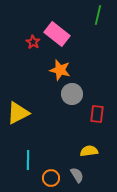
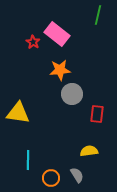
orange star: rotated 20 degrees counterclockwise
yellow triangle: rotated 35 degrees clockwise
